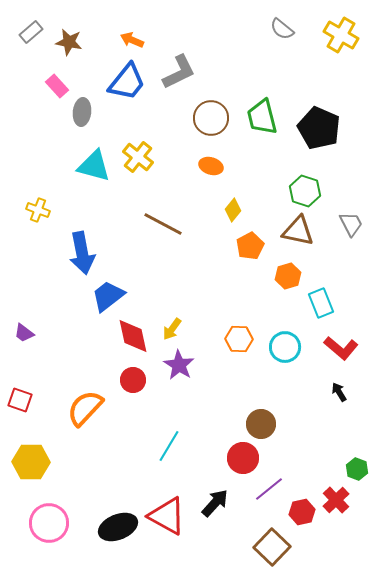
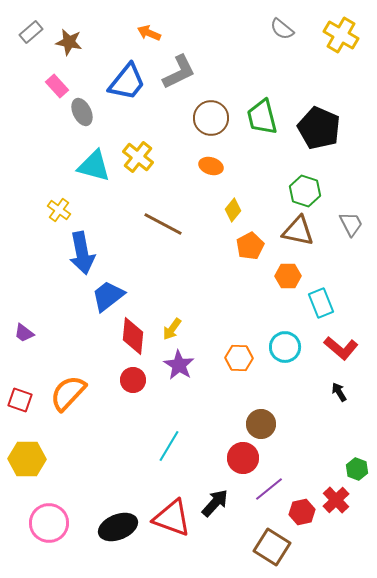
orange arrow at (132, 40): moved 17 px right, 7 px up
gray ellipse at (82, 112): rotated 32 degrees counterclockwise
yellow cross at (38, 210): moved 21 px right; rotated 15 degrees clockwise
orange hexagon at (288, 276): rotated 15 degrees clockwise
red diamond at (133, 336): rotated 18 degrees clockwise
orange hexagon at (239, 339): moved 19 px down
orange semicircle at (85, 408): moved 17 px left, 15 px up
yellow hexagon at (31, 462): moved 4 px left, 3 px up
red triangle at (167, 516): moved 5 px right, 2 px down; rotated 9 degrees counterclockwise
brown square at (272, 547): rotated 12 degrees counterclockwise
